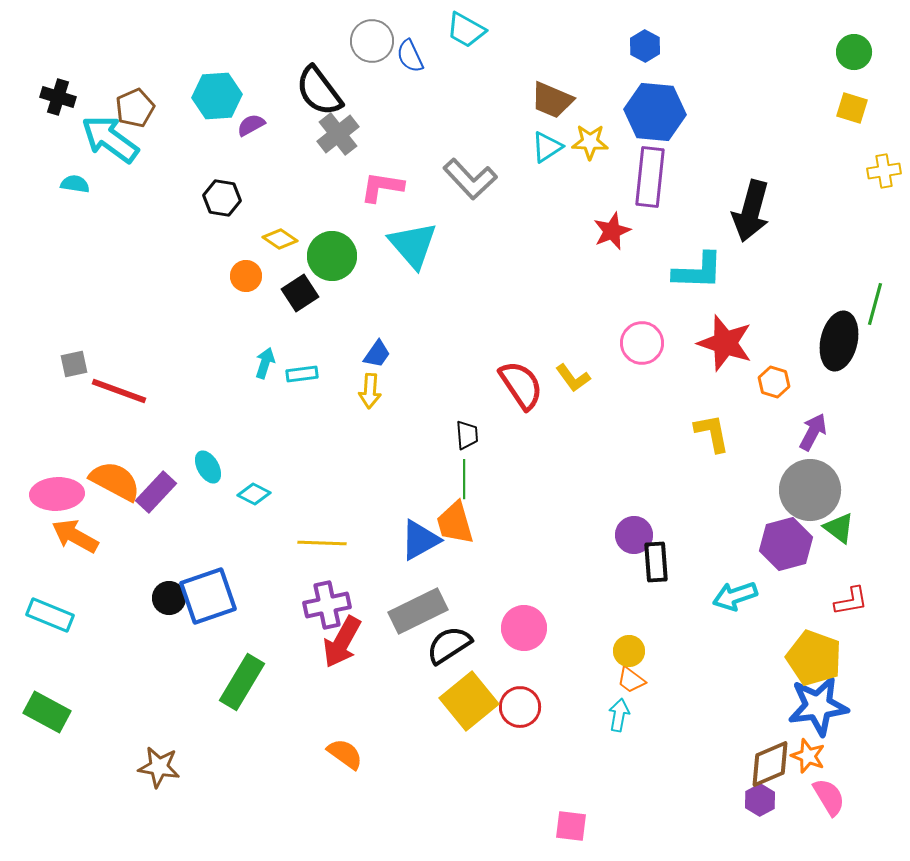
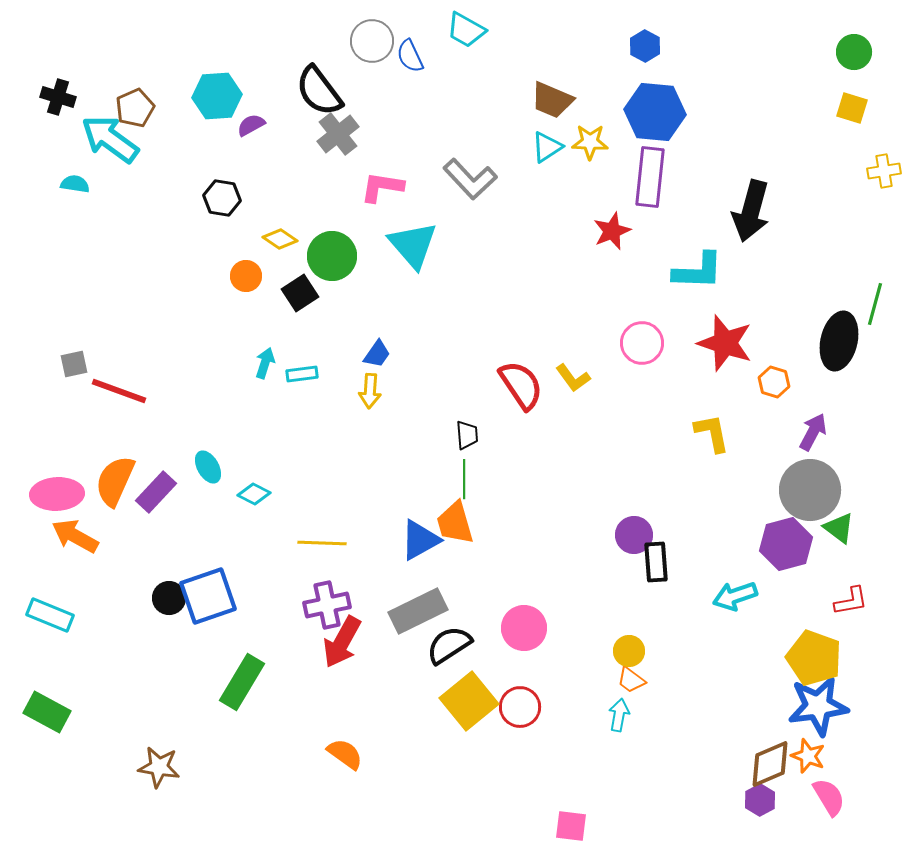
orange semicircle at (115, 481): rotated 94 degrees counterclockwise
